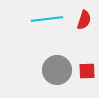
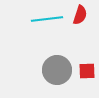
red semicircle: moved 4 px left, 5 px up
